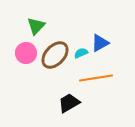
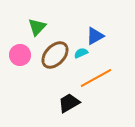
green triangle: moved 1 px right, 1 px down
blue triangle: moved 5 px left, 7 px up
pink circle: moved 6 px left, 2 px down
orange line: rotated 20 degrees counterclockwise
